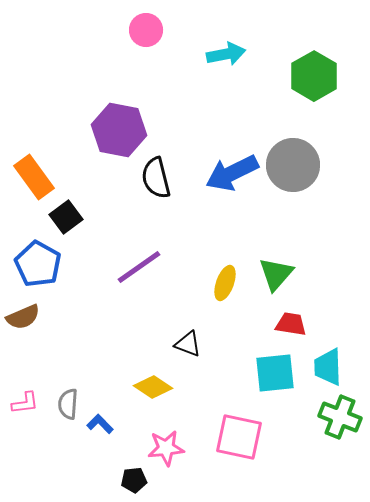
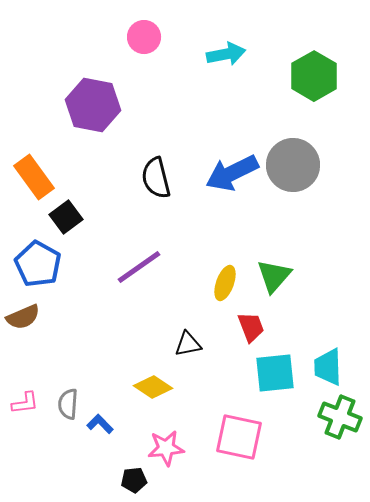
pink circle: moved 2 px left, 7 px down
purple hexagon: moved 26 px left, 25 px up
green triangle: moved 2 px left, 2 px down
red trapezoid: moved 40 px left, 3 px down; rotated 60 degrees clockwise
black triangle: rotated 32 degrees counterclockwise
